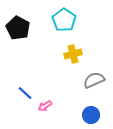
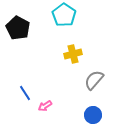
cyan pentagon: moved 5 px up
gray semicircle: rotated 25 degrees counterclockwise
blue line: rotated 14 degrees clockwise
blue circle: moved 2 px right
